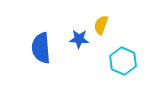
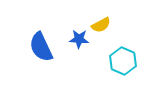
yellow semicircle: rotated 138 degrees counterclockwise
blue semicircle: moved 1 px up; rotated 20 degrees counterclockwise
